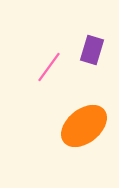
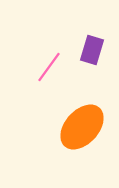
orange ellipse: moved 2 px left, 1 px down; rotated 9 degrees counterclockwise
